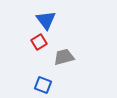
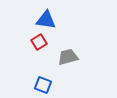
blue triangle: rotated 45 degrees counterclockwise
gray trapezoid: moved 4 px right
